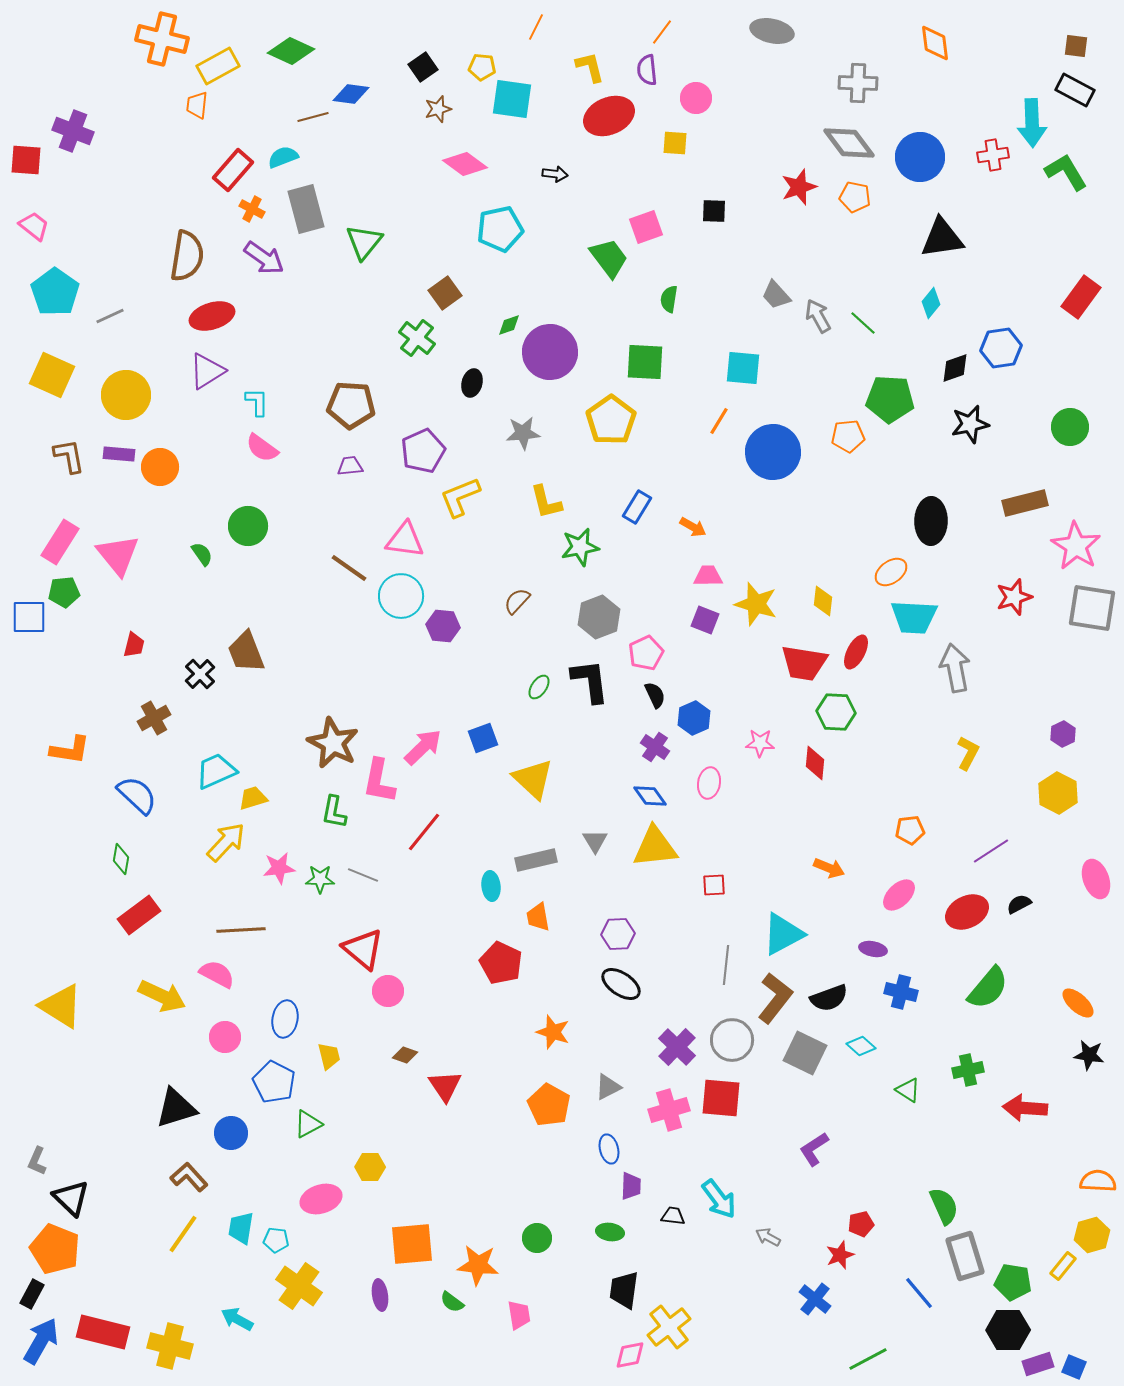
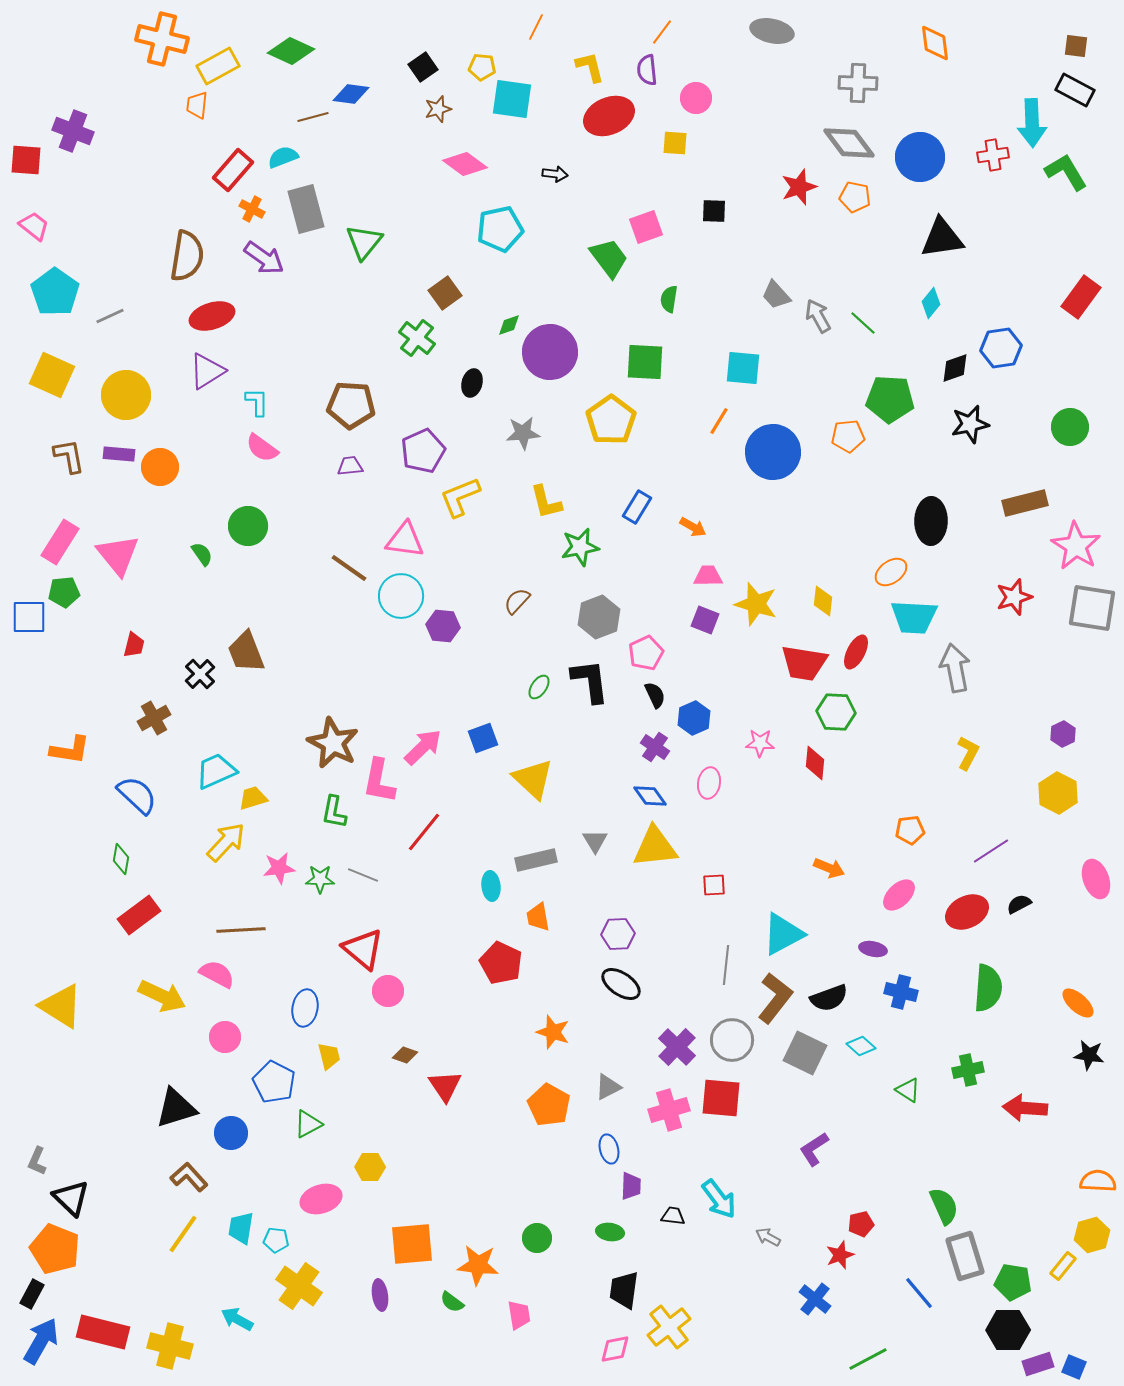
green semicircle at (988, 988): rotated 36 degrees counterclockwise
blue ellipse at (285, 1019): moved 20 px right, 11 px up
pink diamond at (630, 1355): moved 15 px left, 6 px up
